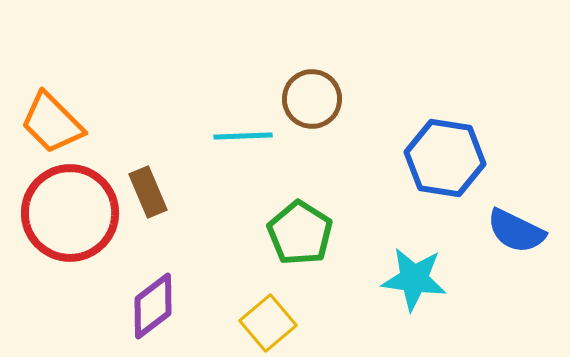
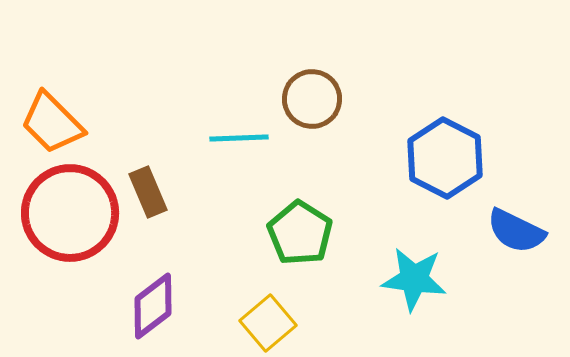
cyan line: moved 4 px left, 2 px down
blue hexagon: rotated 18 degrees clockwise
